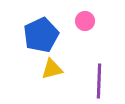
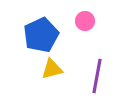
purple line: moved 2 px left, 5 px up; rotated 8 degrees clockwise
